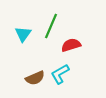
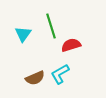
green line: rotated 40 degrees counterclockwise
